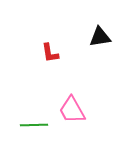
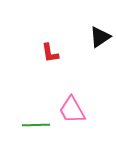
black triangle: rotated 25 degrees counterclockwise
green line: moved 2 px right
